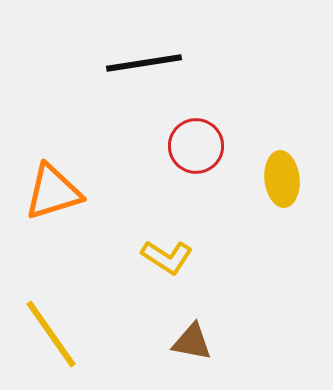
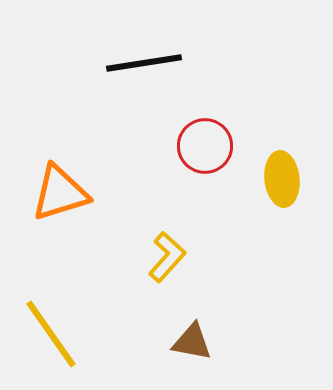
red circle: moved 9 px right
orange triangle: moved 7 px right, 1 px down
yellow L-shape: rotated 81 degrees counterclockwise
